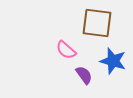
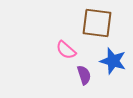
purple semicircle: rotated 18 degrees clockwise
